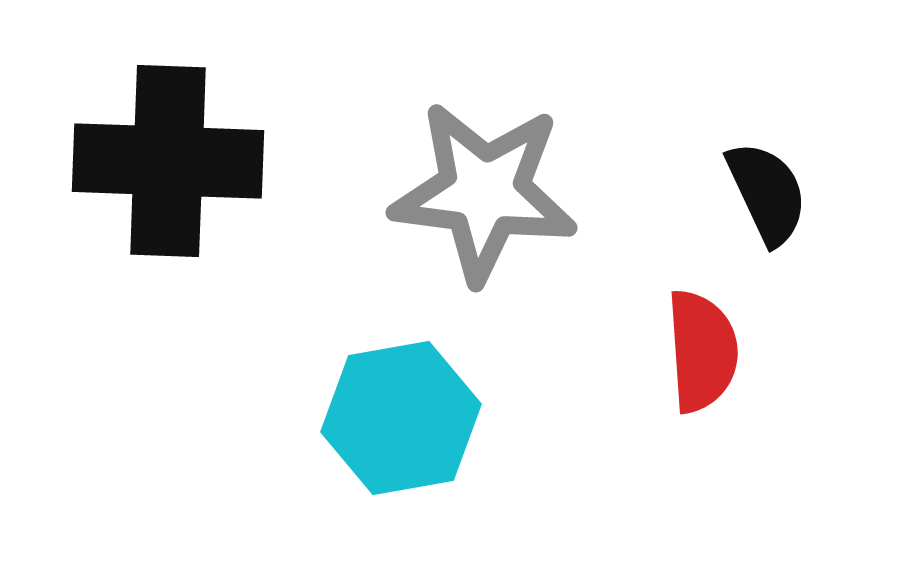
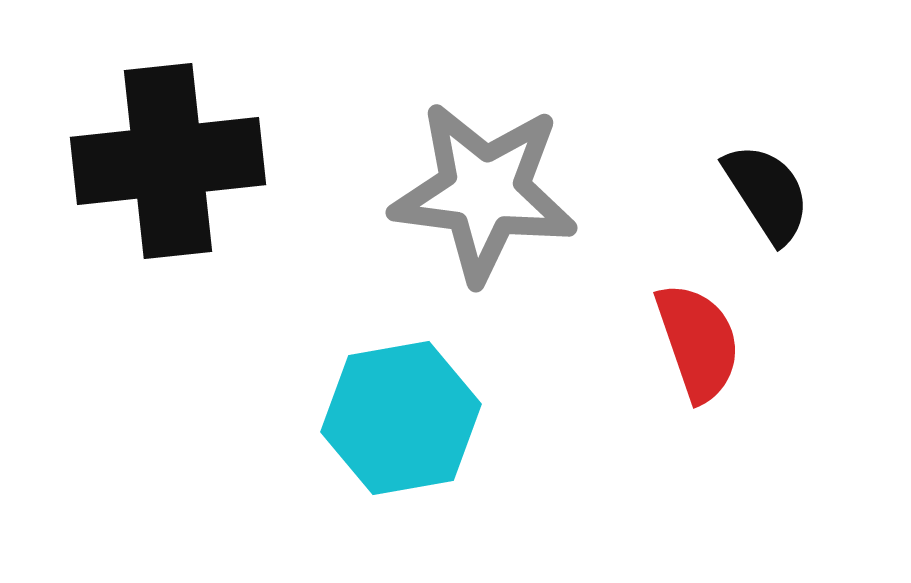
black cross: rotated 8 degrees counterclockwise
black semicircle: rotated 8 degrees counterclockwise
red semicircle: moved 4 px left, 9 px up; rotated 15 degrees counterclockwise
